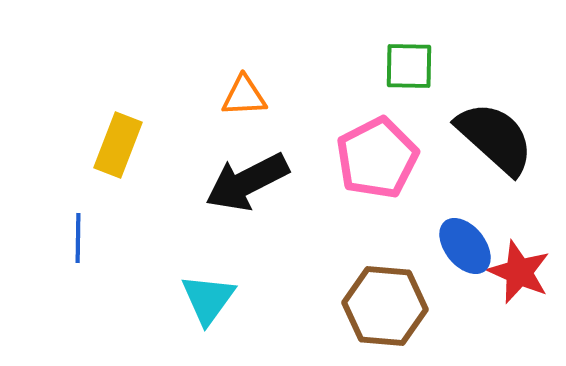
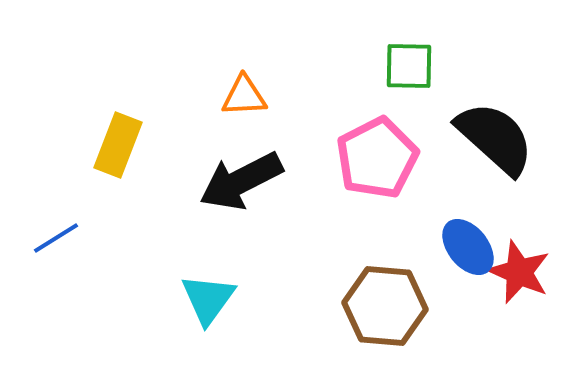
black arrow: moved 6 px left, 1 px up
blue line: moved 22 px left; rotated 57 degrees clockwise
blue ellipse: moved 3 px right, 1 px down
